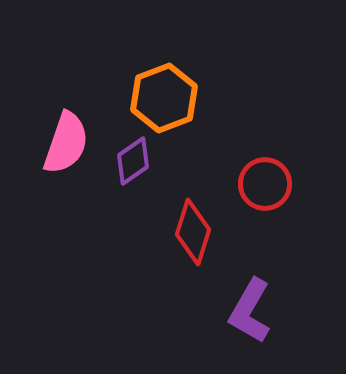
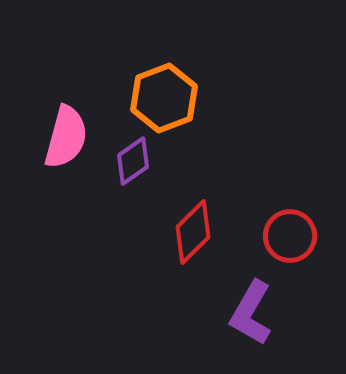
pink semicircle: moved 6 px up; rotated 4 degrees counterclockwise
red circle: moved 25 px right, 52 px down
red diamond: rotated 28 degrees clockwise
purple L-shape: moved 1 px right, 2 px down
